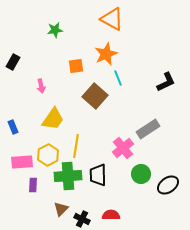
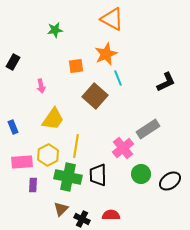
green cross: moved 1 px down; rotated 16 degrees clockwise
black ellipse: moved 2 px right, 4 px up
